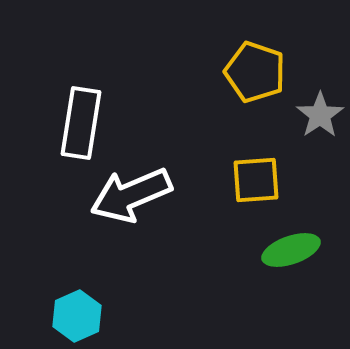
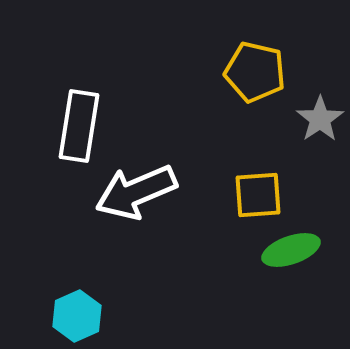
yellow pentagon: rotated 6 degrees counterclockwise
gray star: moved 4 px down
white rectangle: moved 2 px left, 3 px down
yellow square: moved 2 px right, 15 px down
white arrow: moved 5 px right, 3 px up
